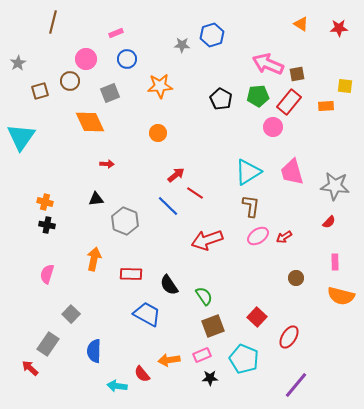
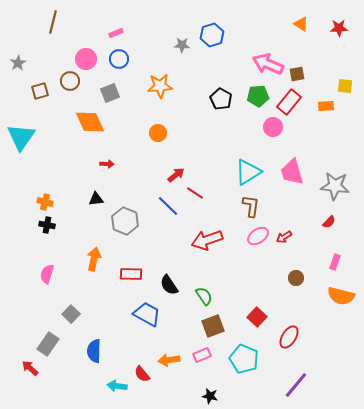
blue circle at (127, 59): moved 8 px left
pink rectangle at (335, 262): rotated 21 degrees clockwise
black star at (210, 378): moved 18 px down; rotated 14 degrees clockwise
